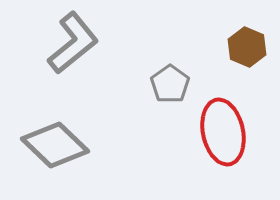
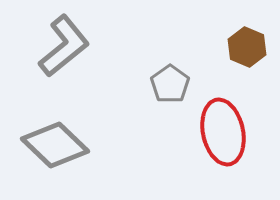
gray L-shape: moved 9 px left, 3 px down
